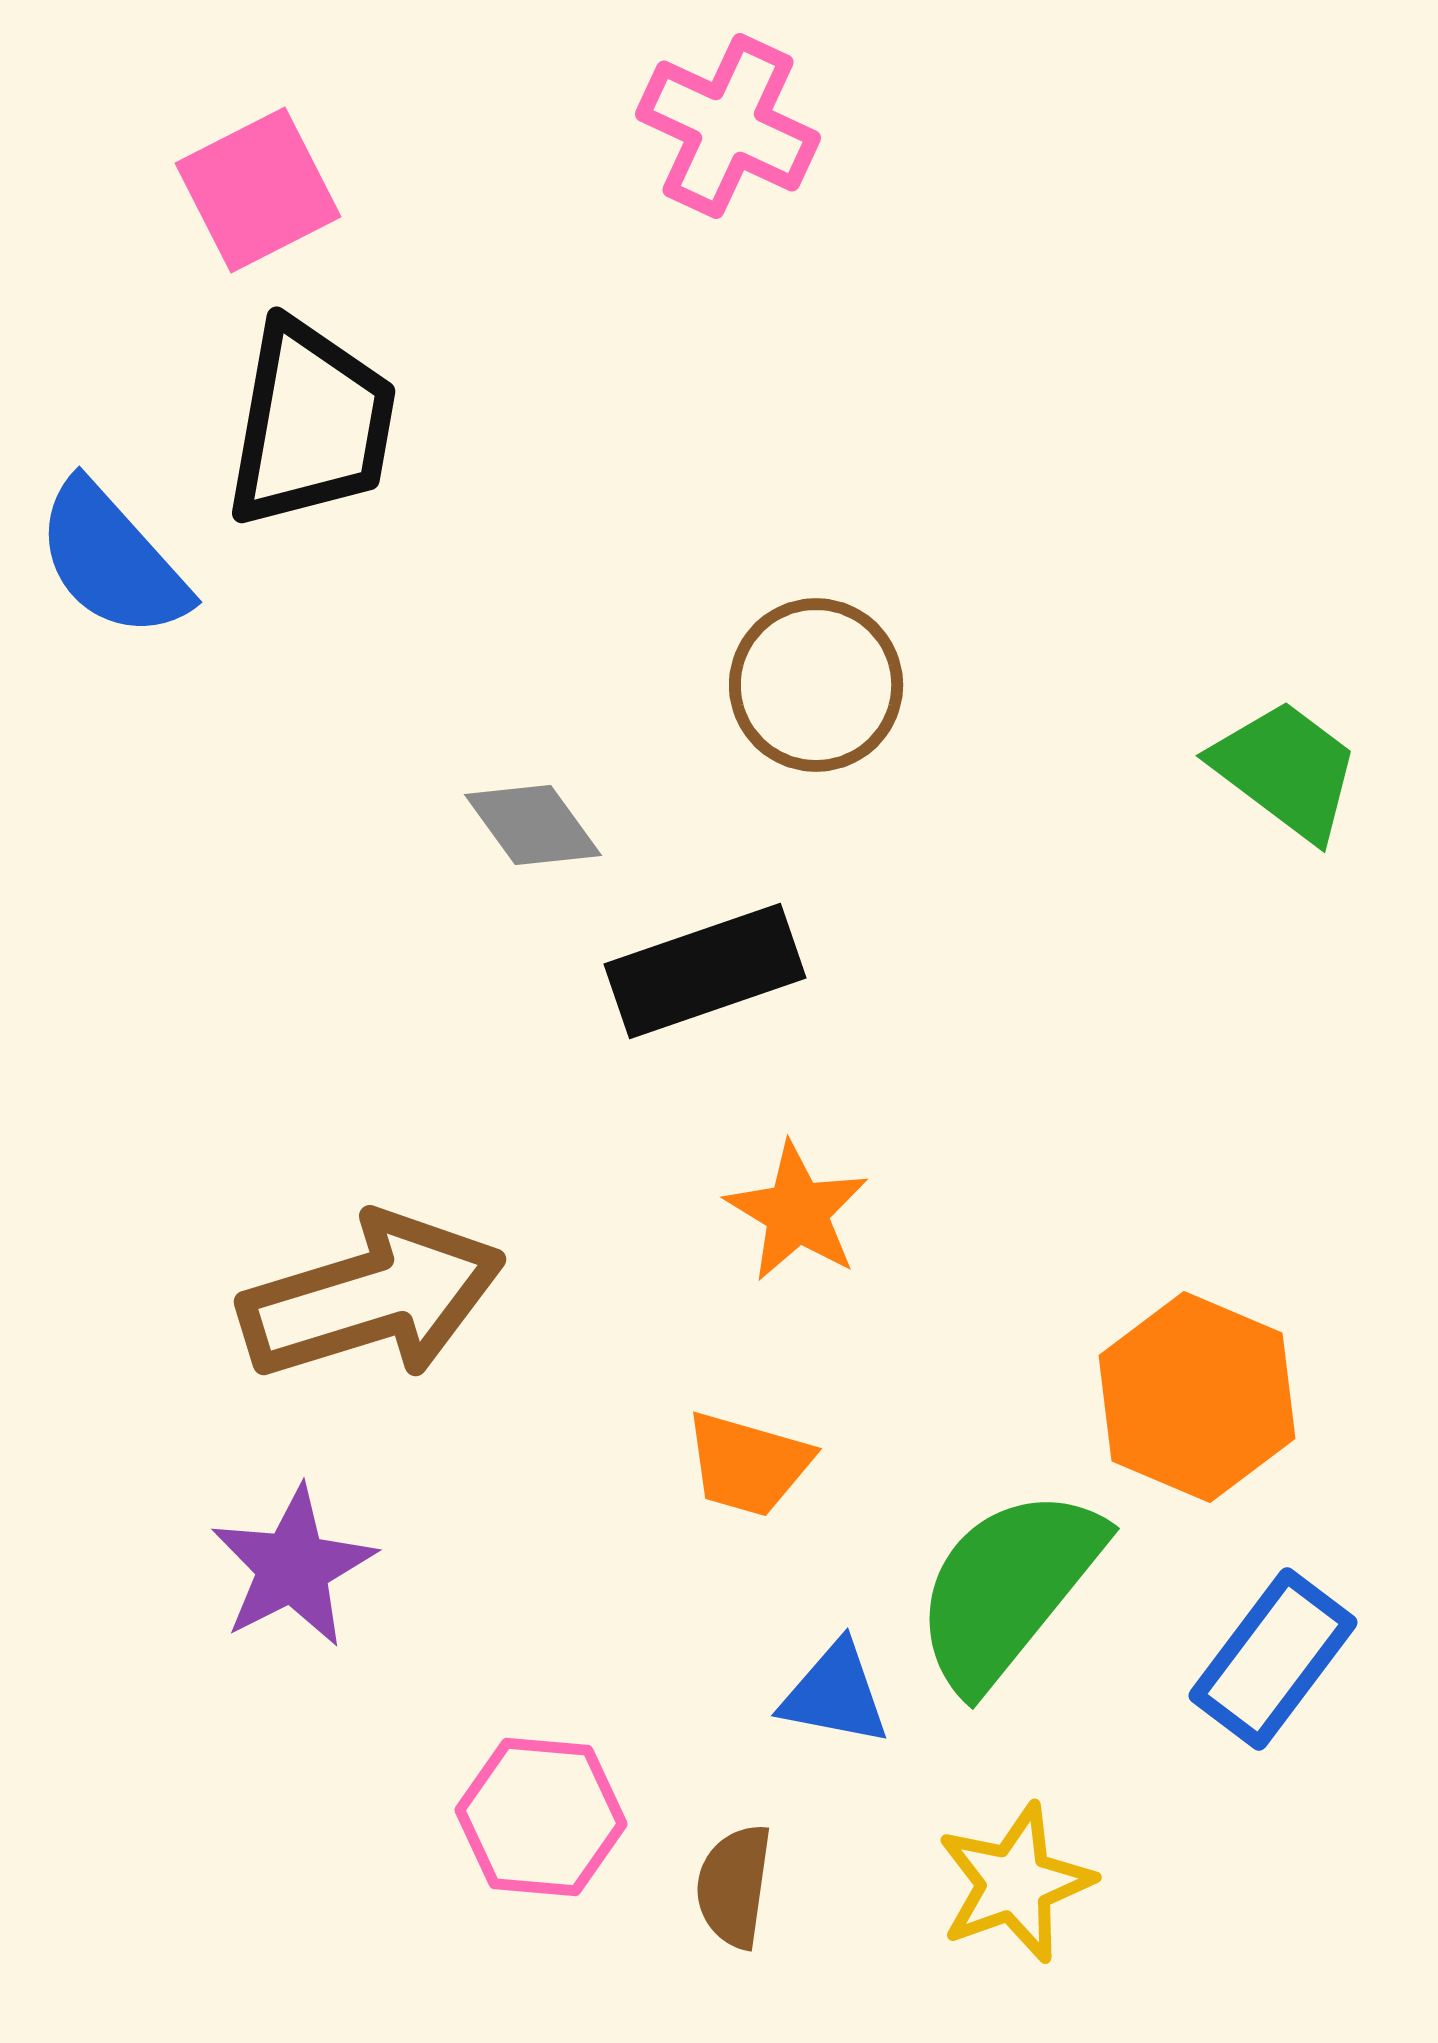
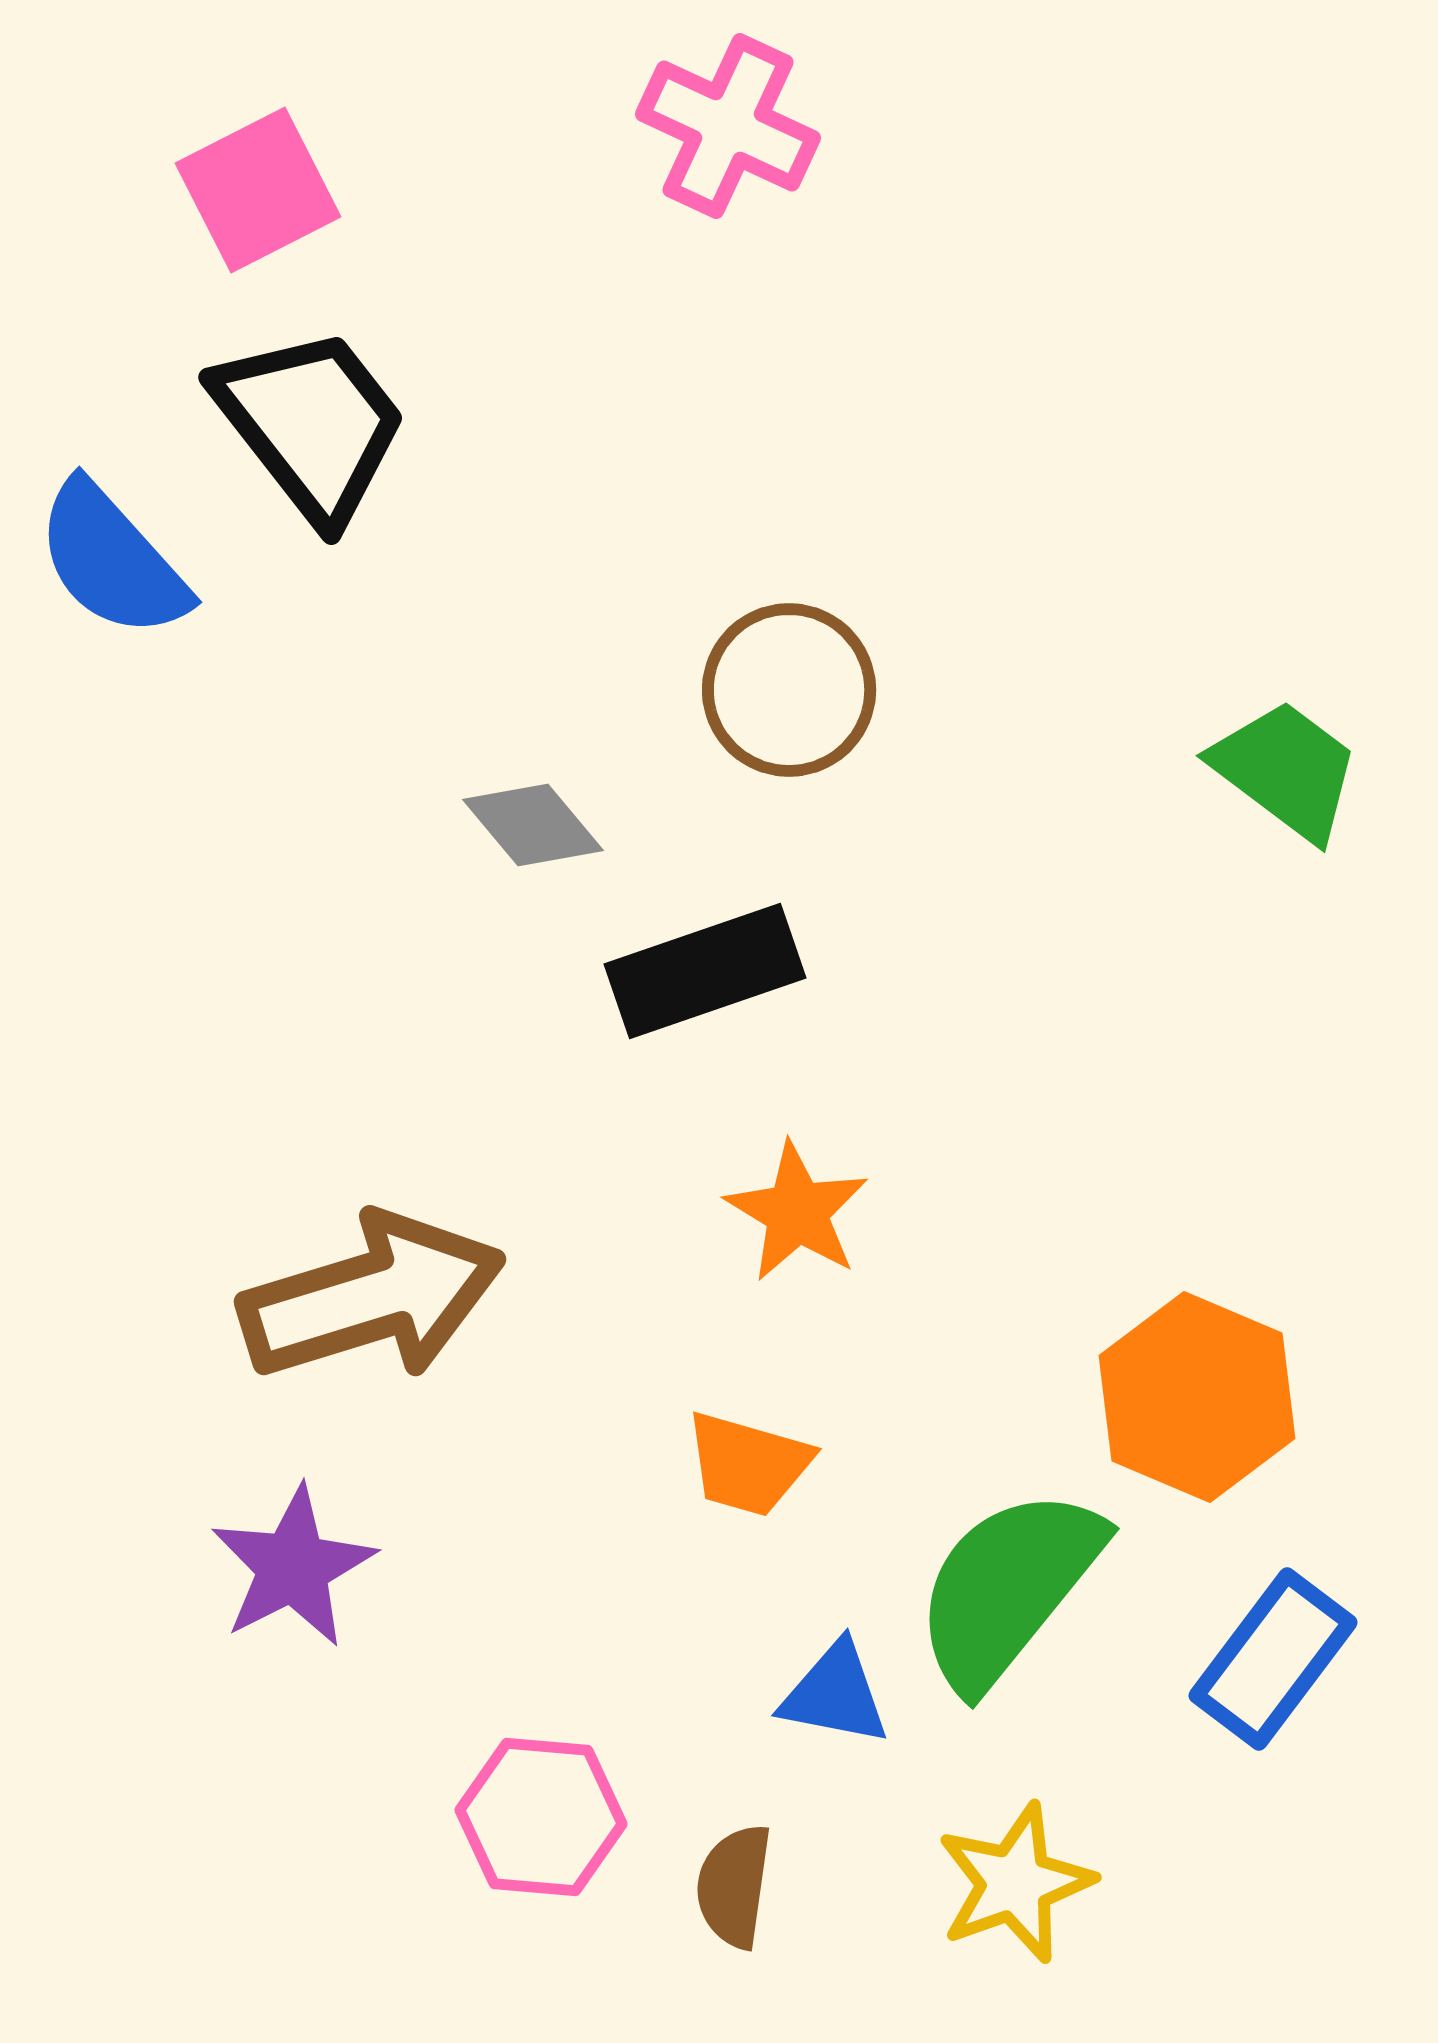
black trapezoid: rotated 48 degrees counterclockwise
brown circle: moved 27 px left, 5 px down
gray diamond: rotated 4 degrees counterclockwise
